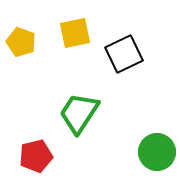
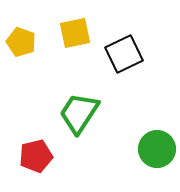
green circle: moved 3 px up
